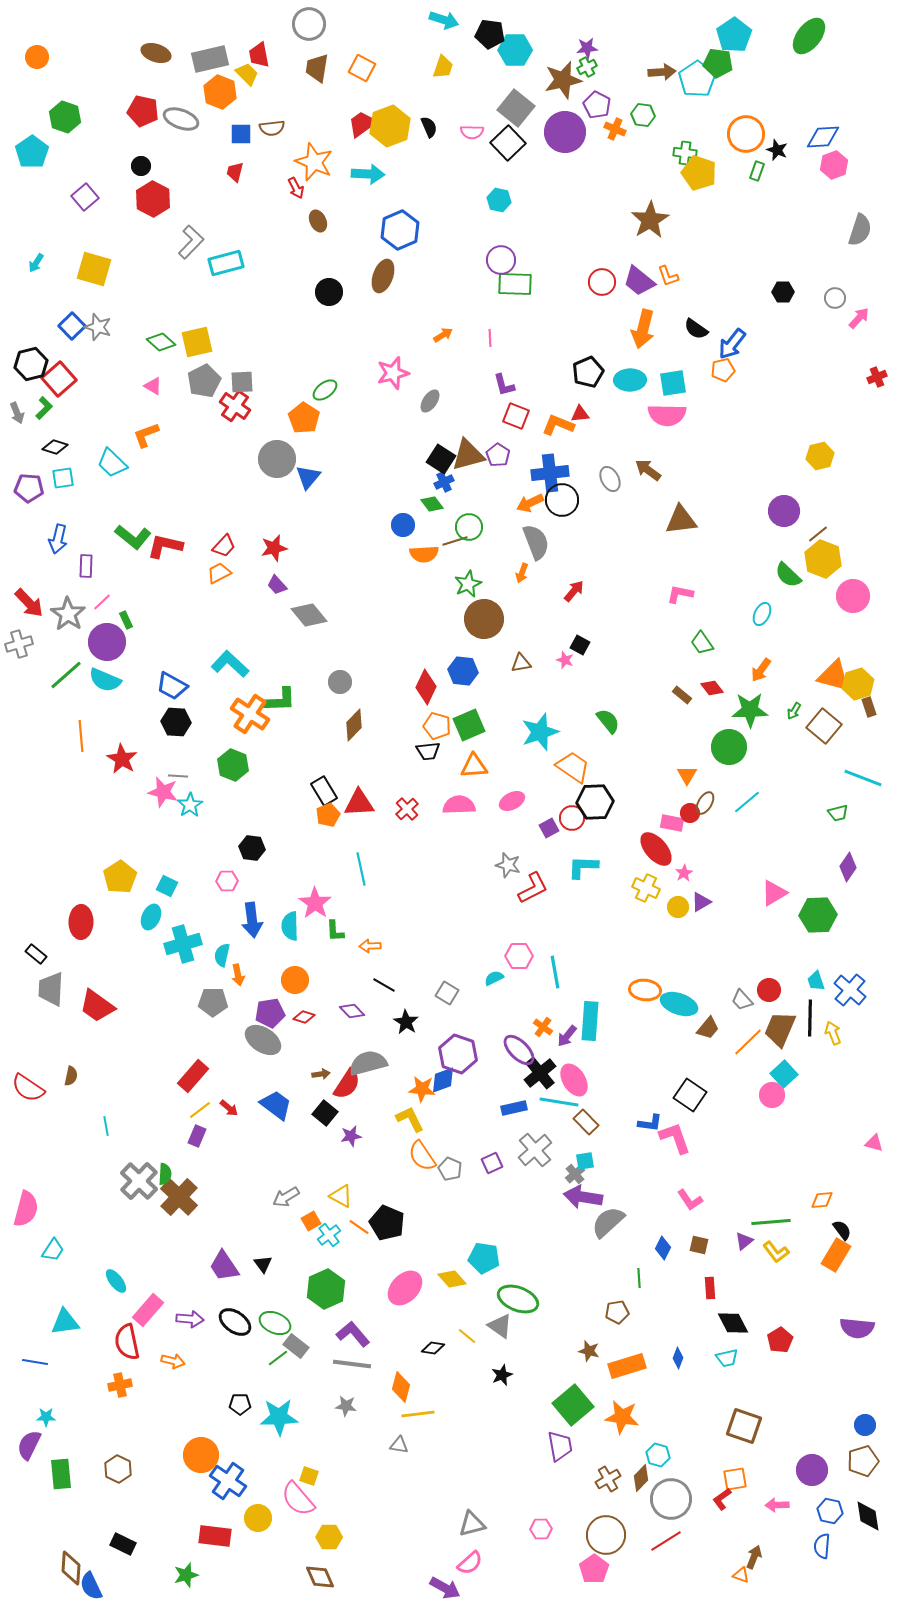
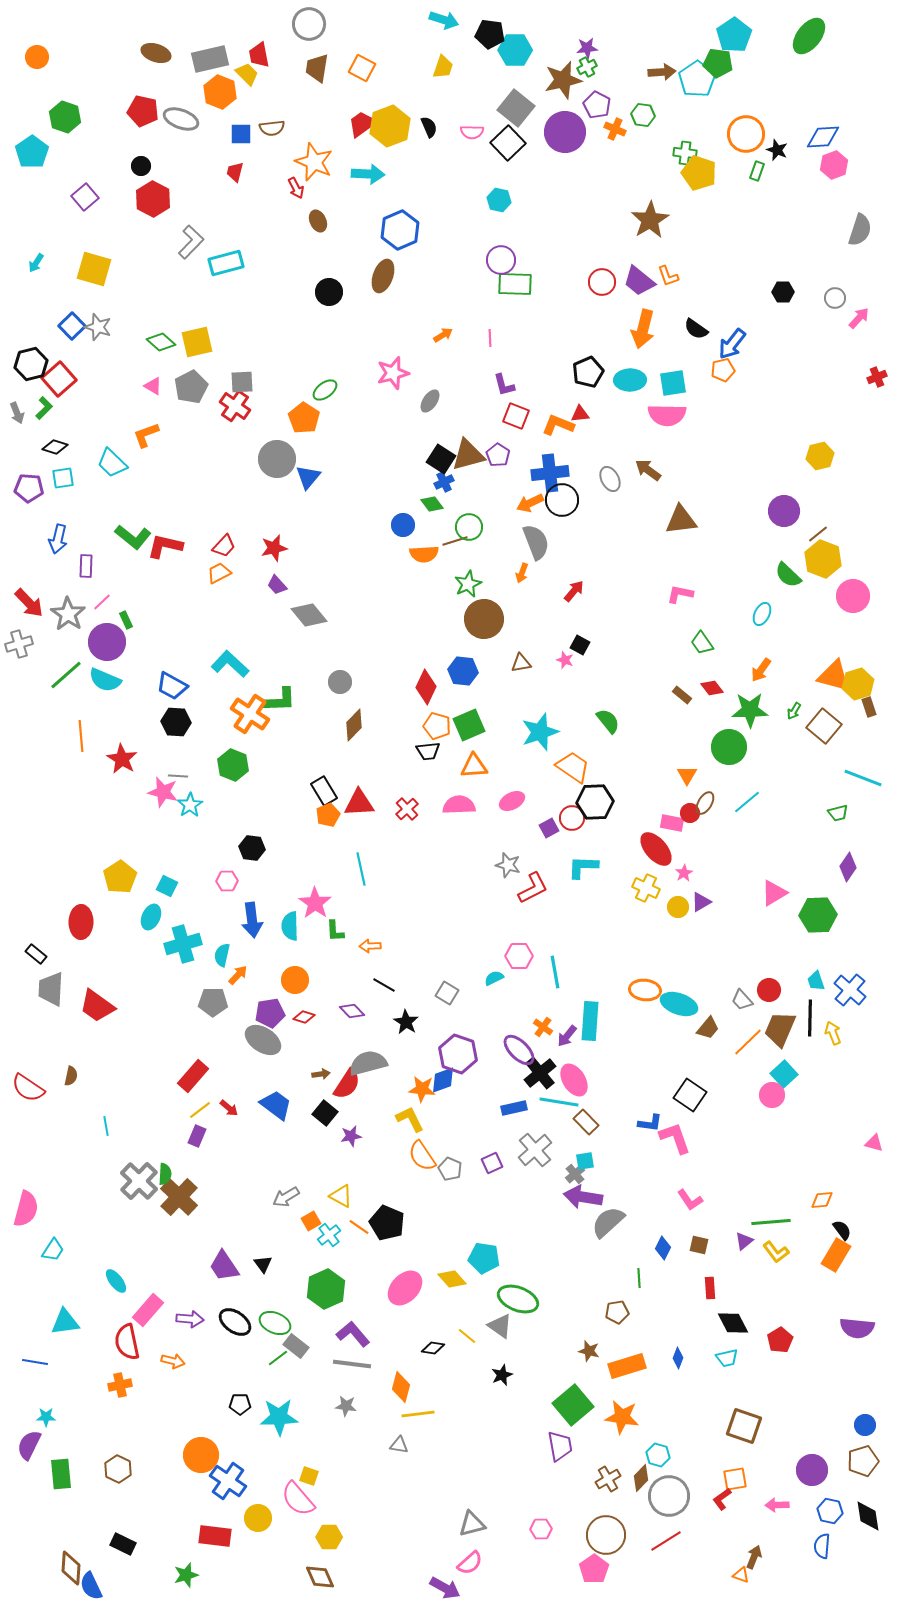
gray pentagon at (204, 381): moved 13 px left, 6 px down
orange arrow at (238, 975): rotated 125 degrees counterclockwise
gray circle at (671, 1499): moved 2 px left, 3 px up
